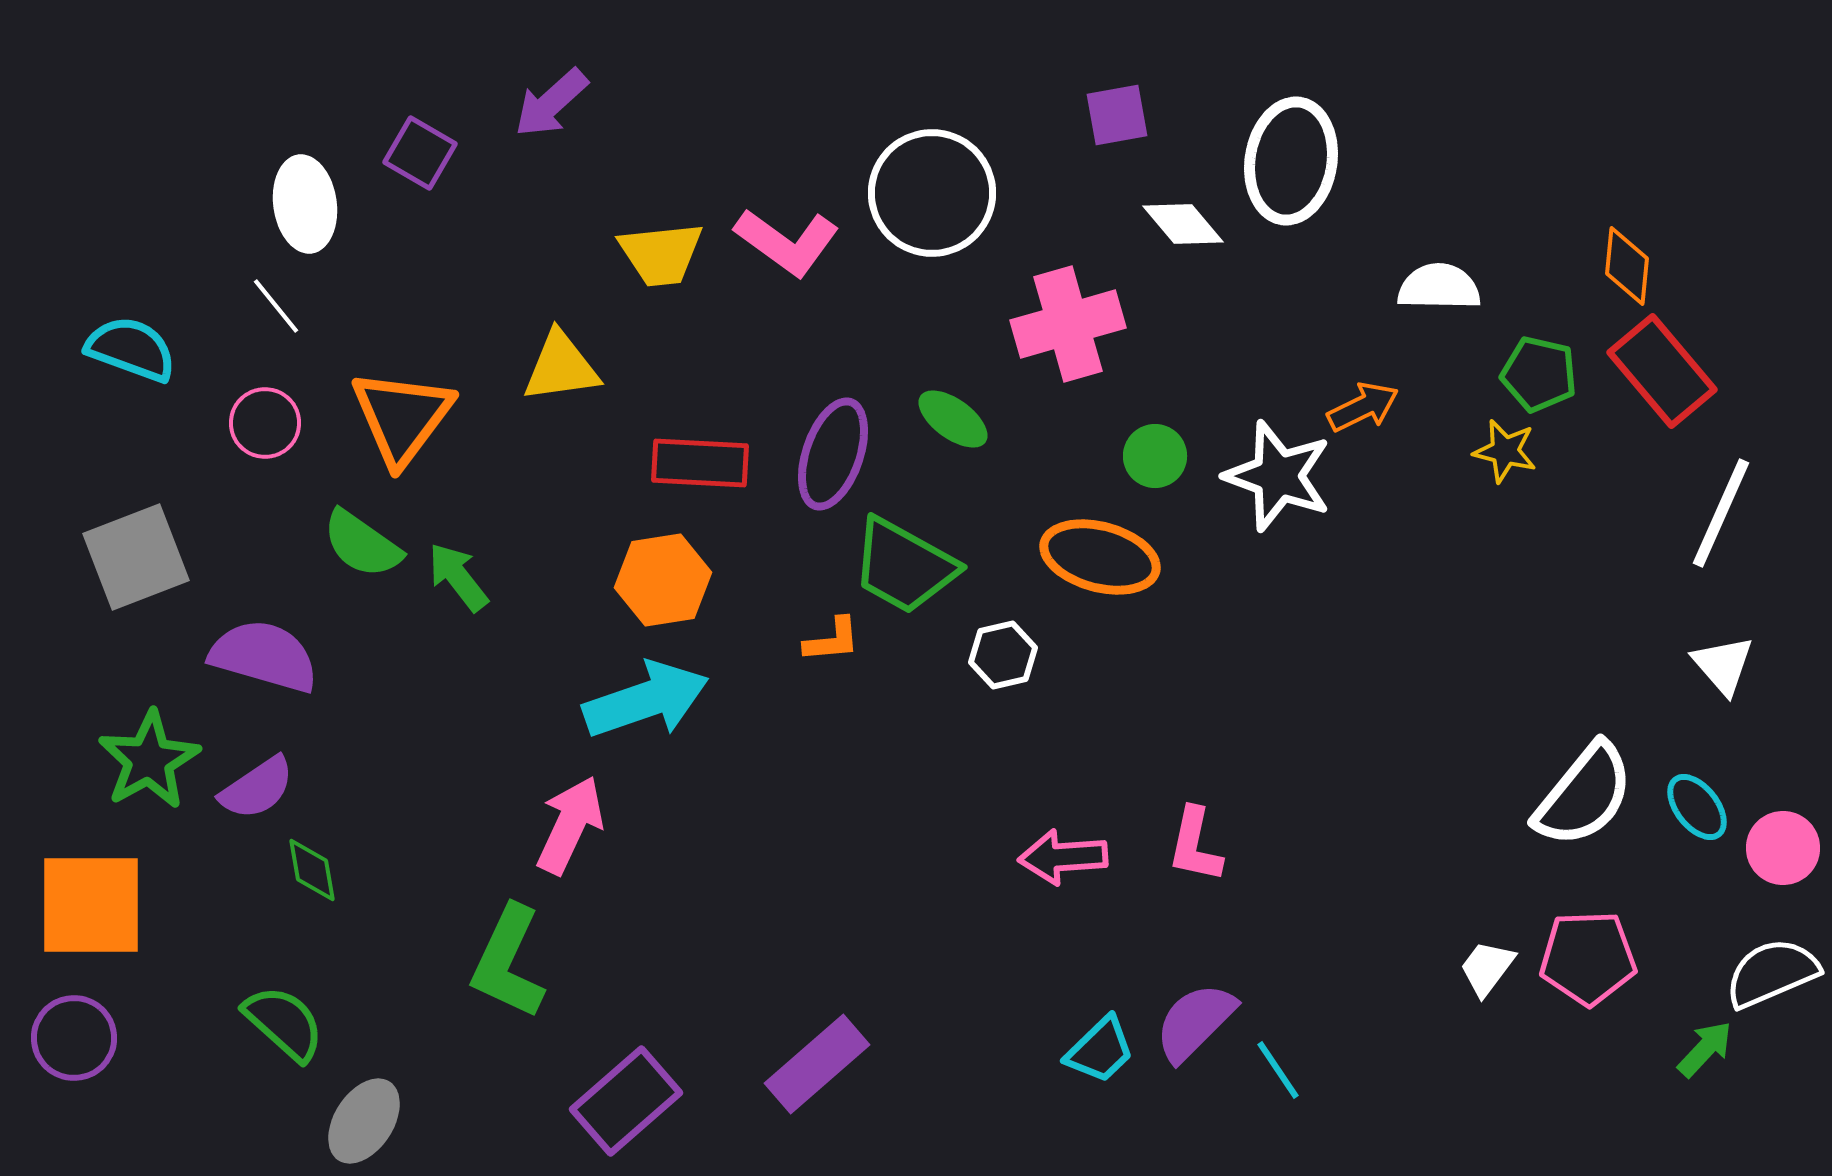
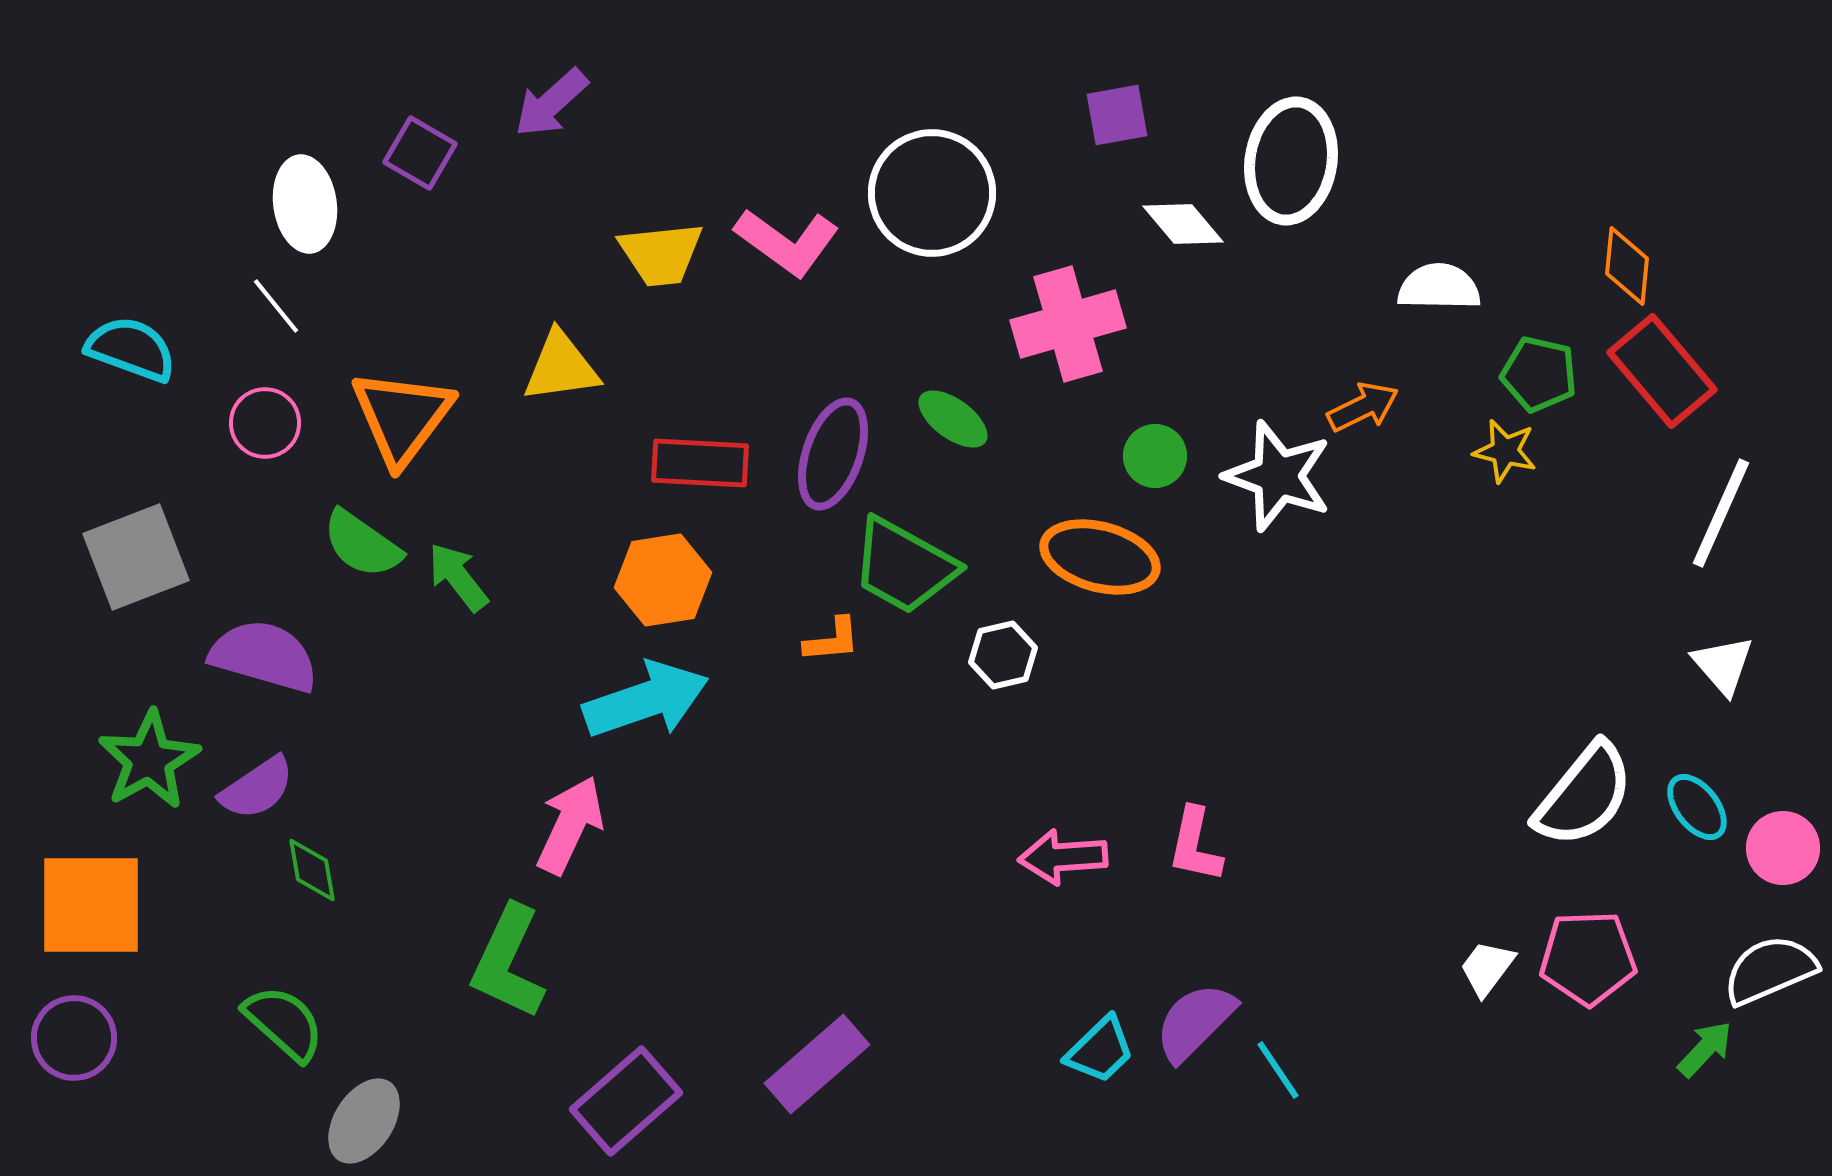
white semicircle at (1772, 973): moved 2 px left, 3 px up
